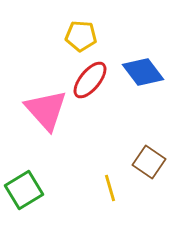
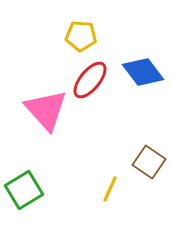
yellow line: moved 1 px down; rotated 40 degrees clockwise
